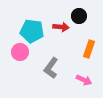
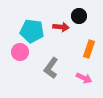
pink arrow: moved 2 px up
